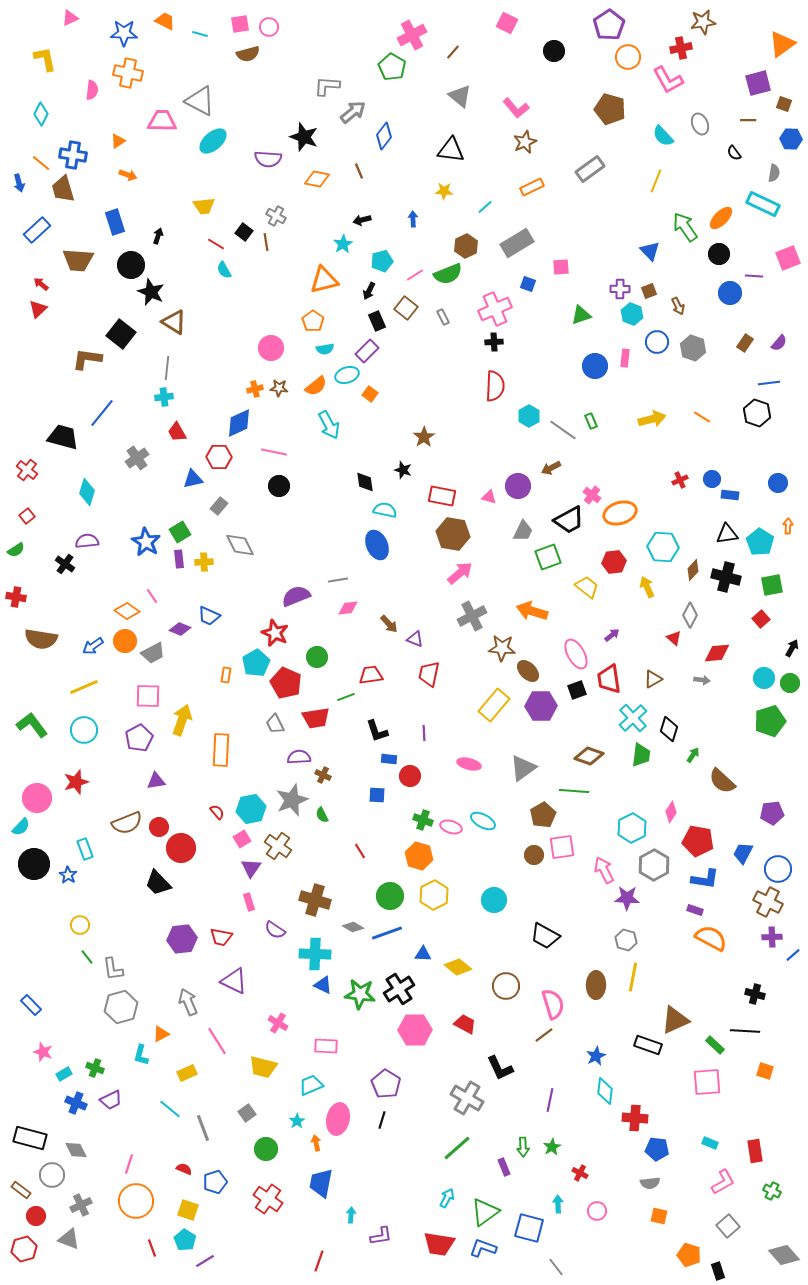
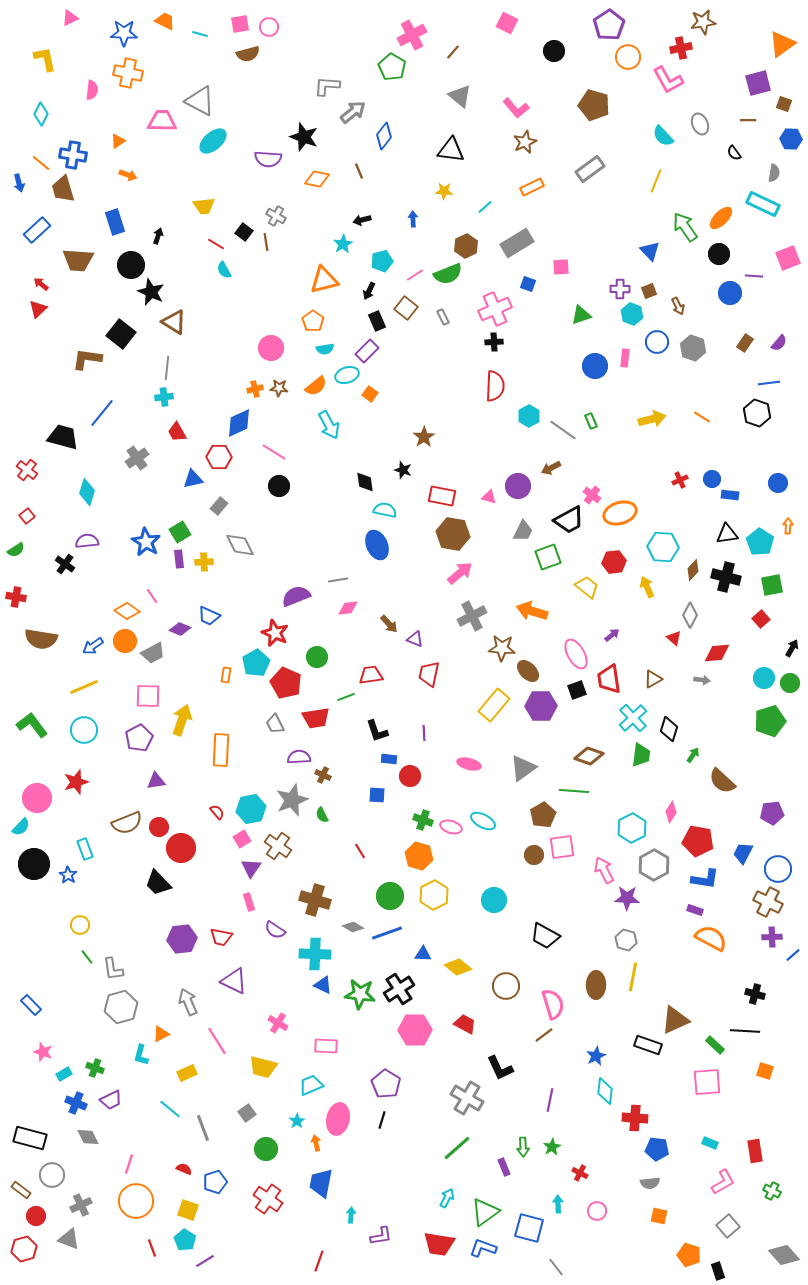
brown pentagon at (610, 109): moved 16 px left, 4 px up
pink line at (274, 452): rotated 20 degrees clockwise
gray diamond at (76, 1150): moved 12 px right, 13 px up
